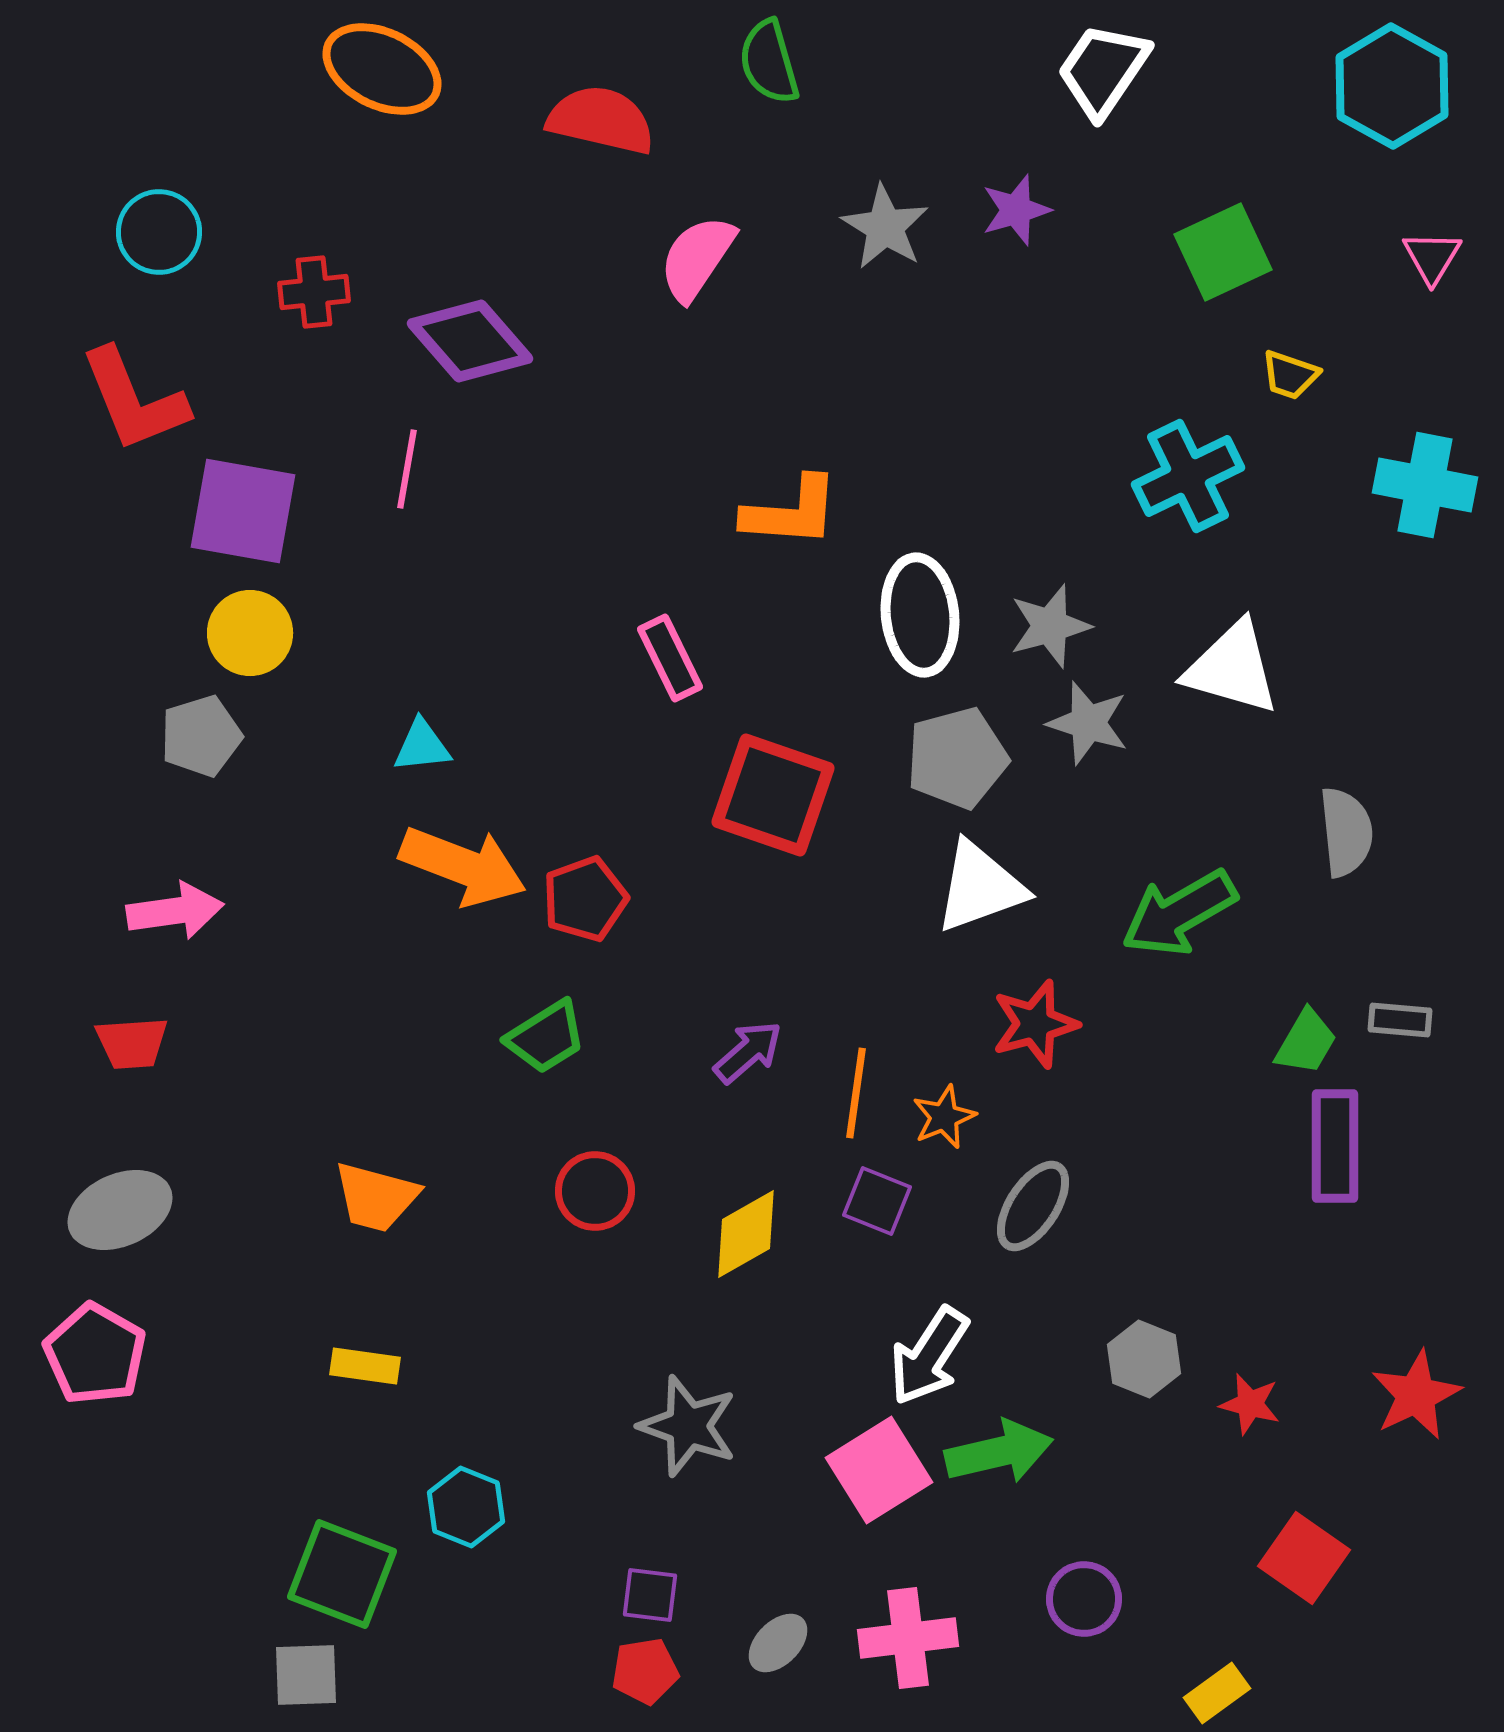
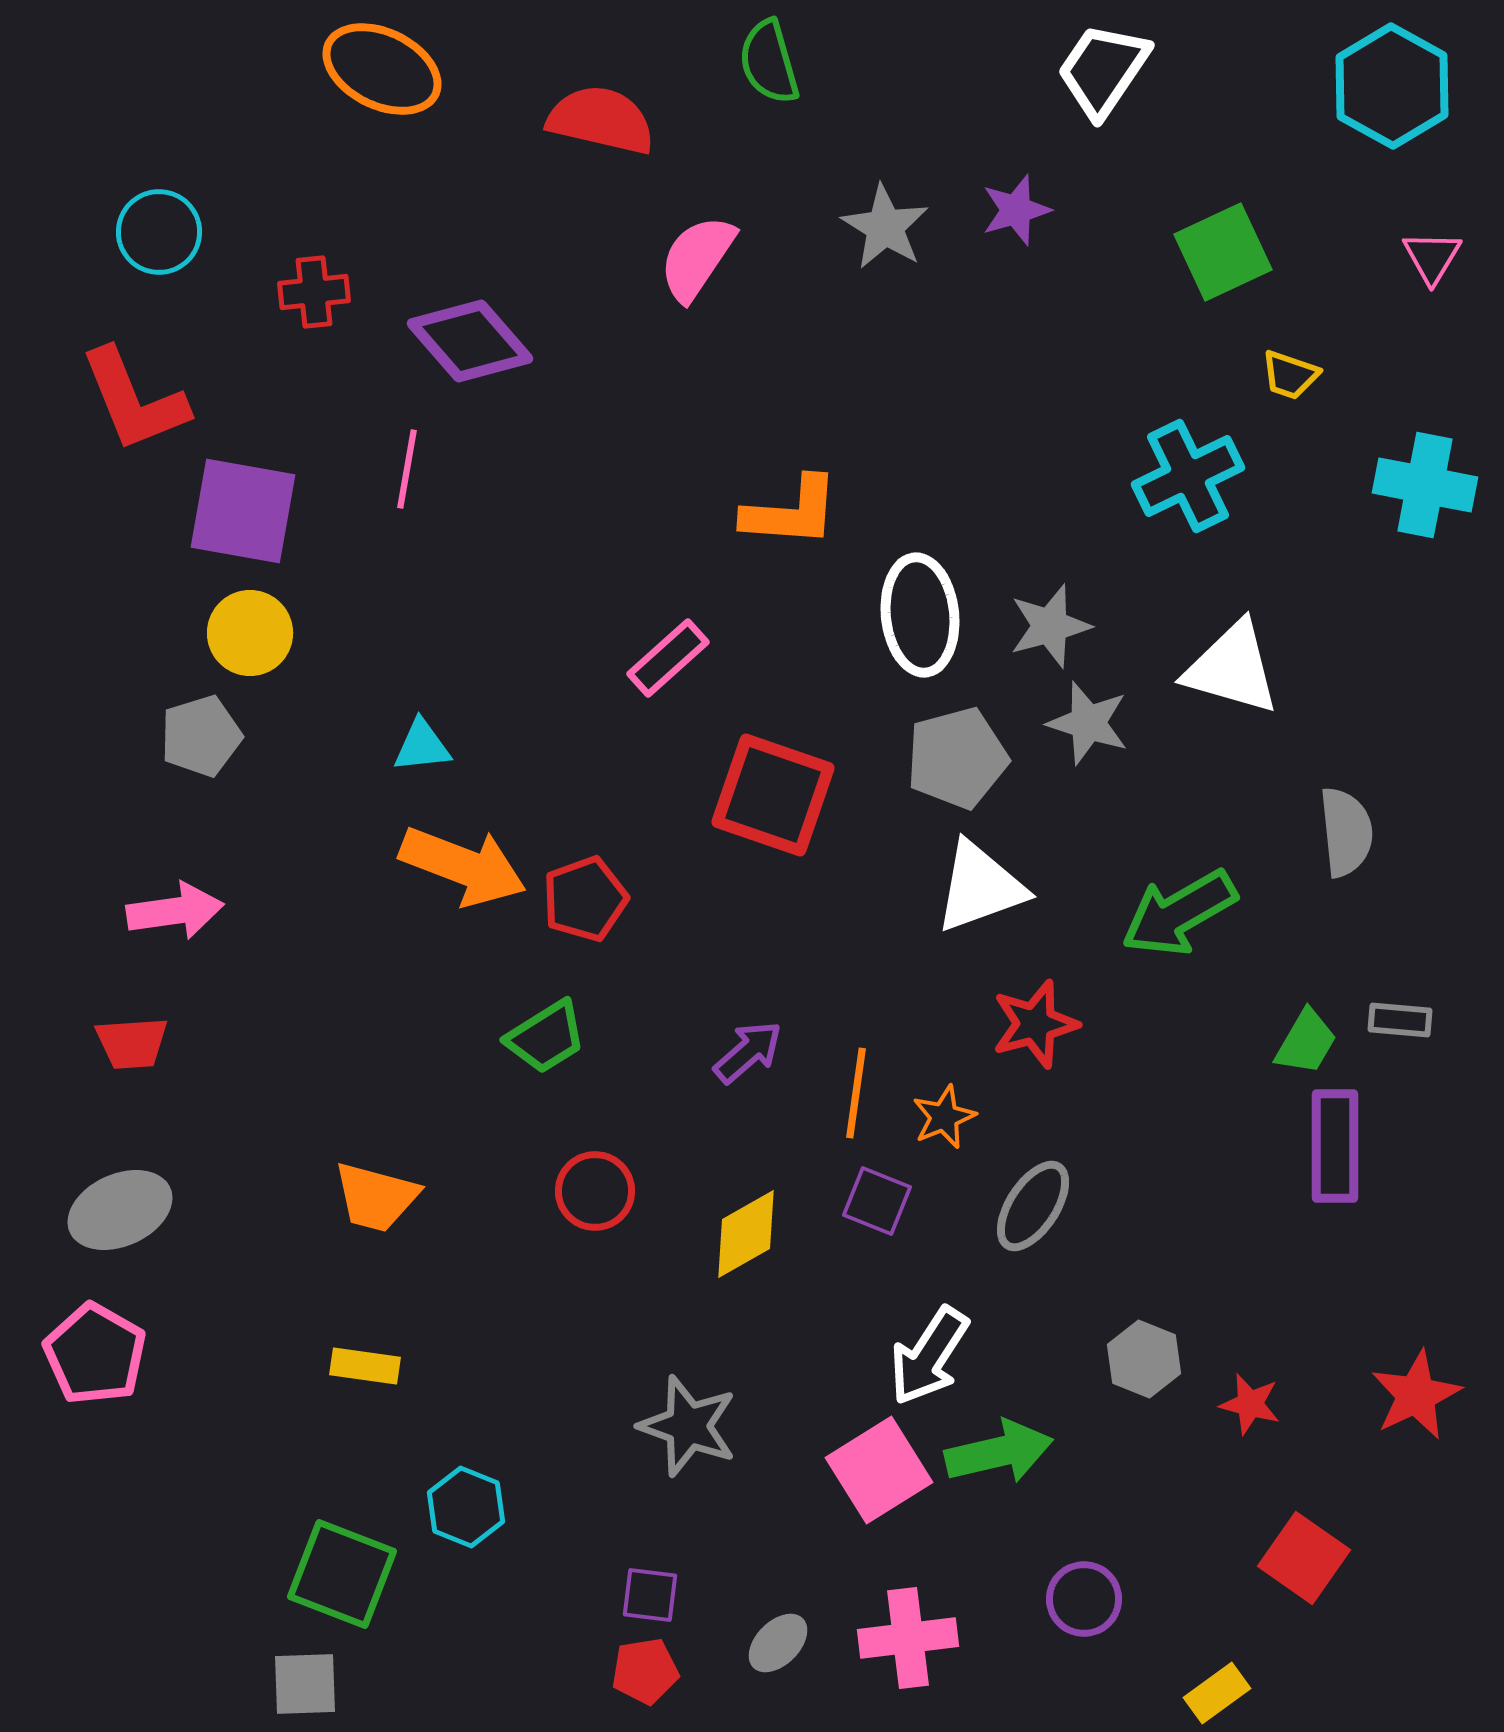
pink rectangle at (670, 658): moved 2 px left; rotated 74 degrees clockwise
gray square at (306, 1675): moved 1 px left, 9 px down
